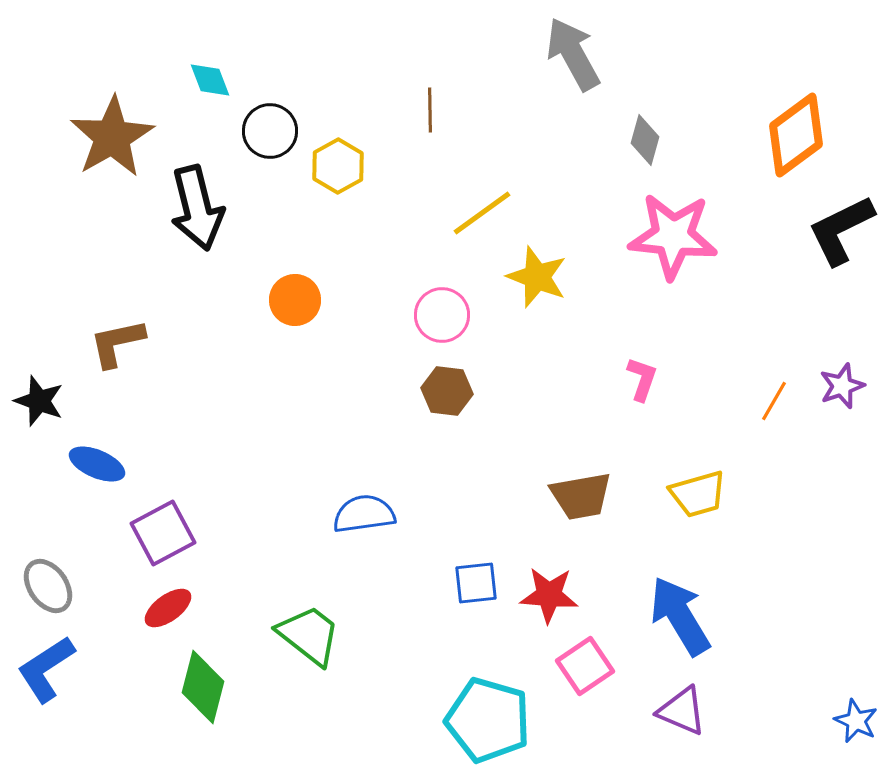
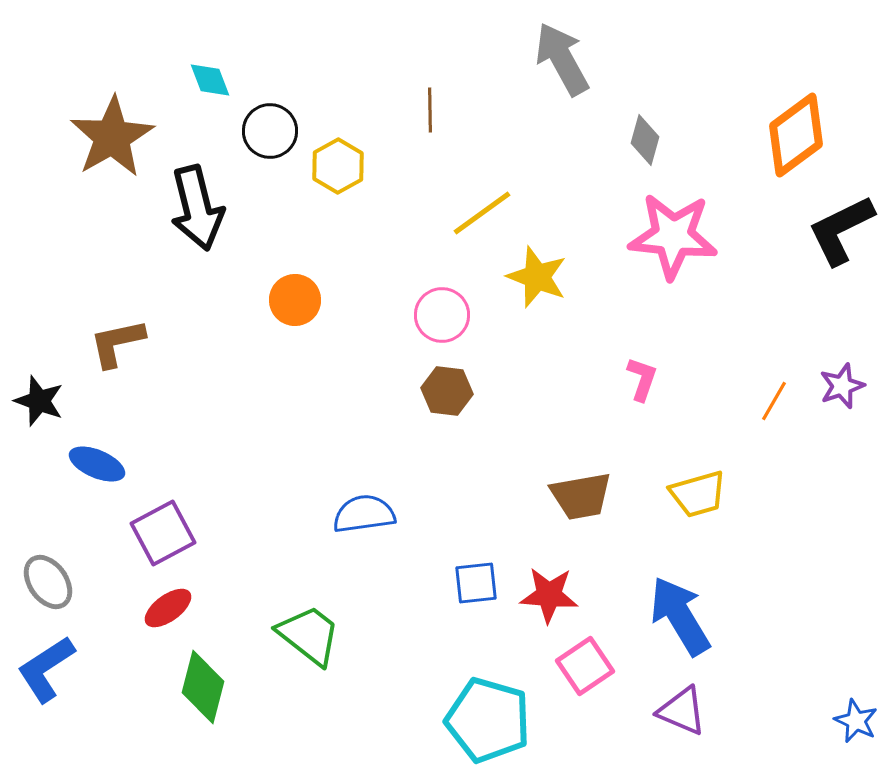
gray arrow: moved 11 px left, 5 px down
gray ellipse: moved 4 px up
